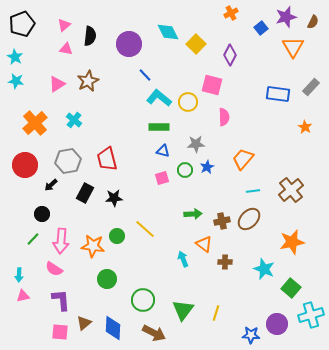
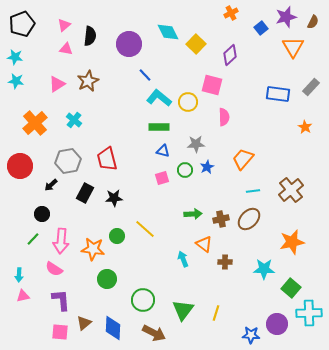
purple diamond at (230, 55): rotated 20 degrees clockwise
cyan star at (15, 57): rotated 21 degrees counterclockwise
red circle at (25, 165): moved 5 px left, 1 px down
brown cross at (222, 221): moved 1 px left, 2 px up
orange star at (93, 246): moved 3 px down
cyan star at (264, 269): rotated 20 degrees counterclockwise
cyan cross at (311, 315): moved 2 px left, 2 px up; rotated 15 degrees clockwise
